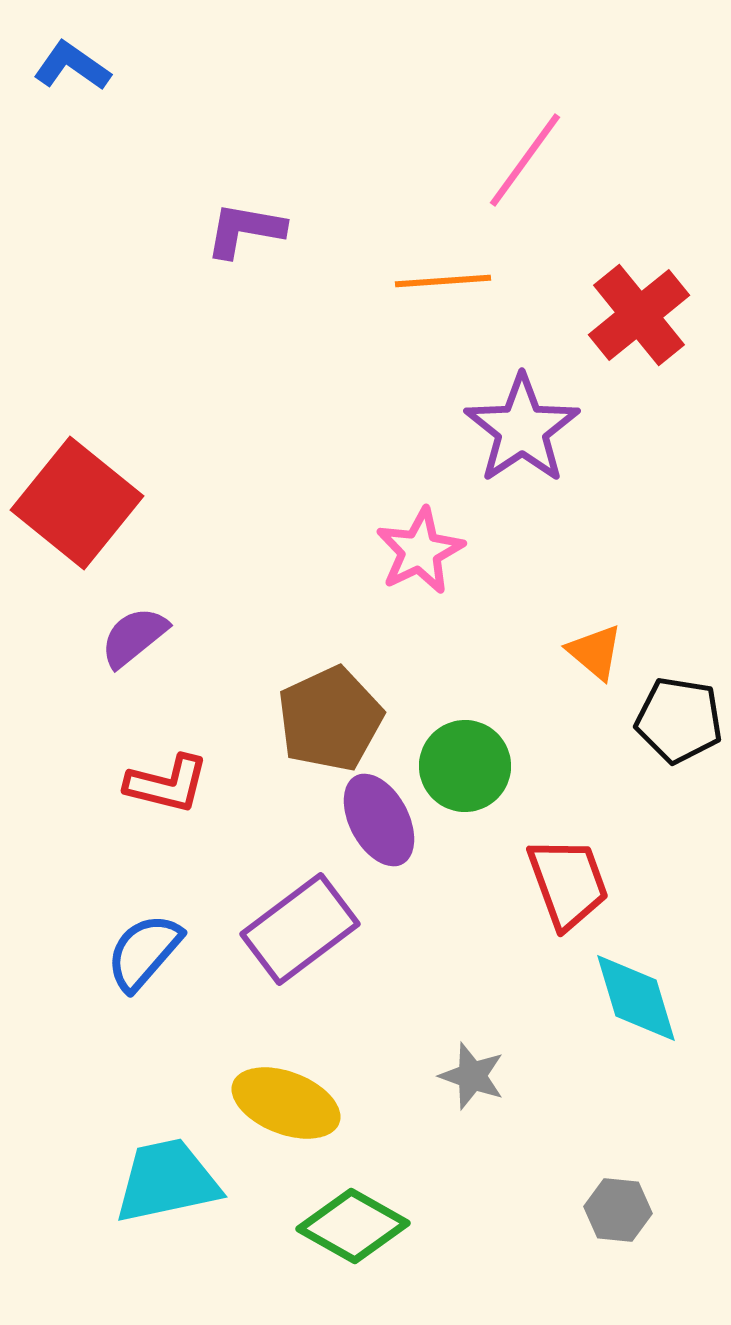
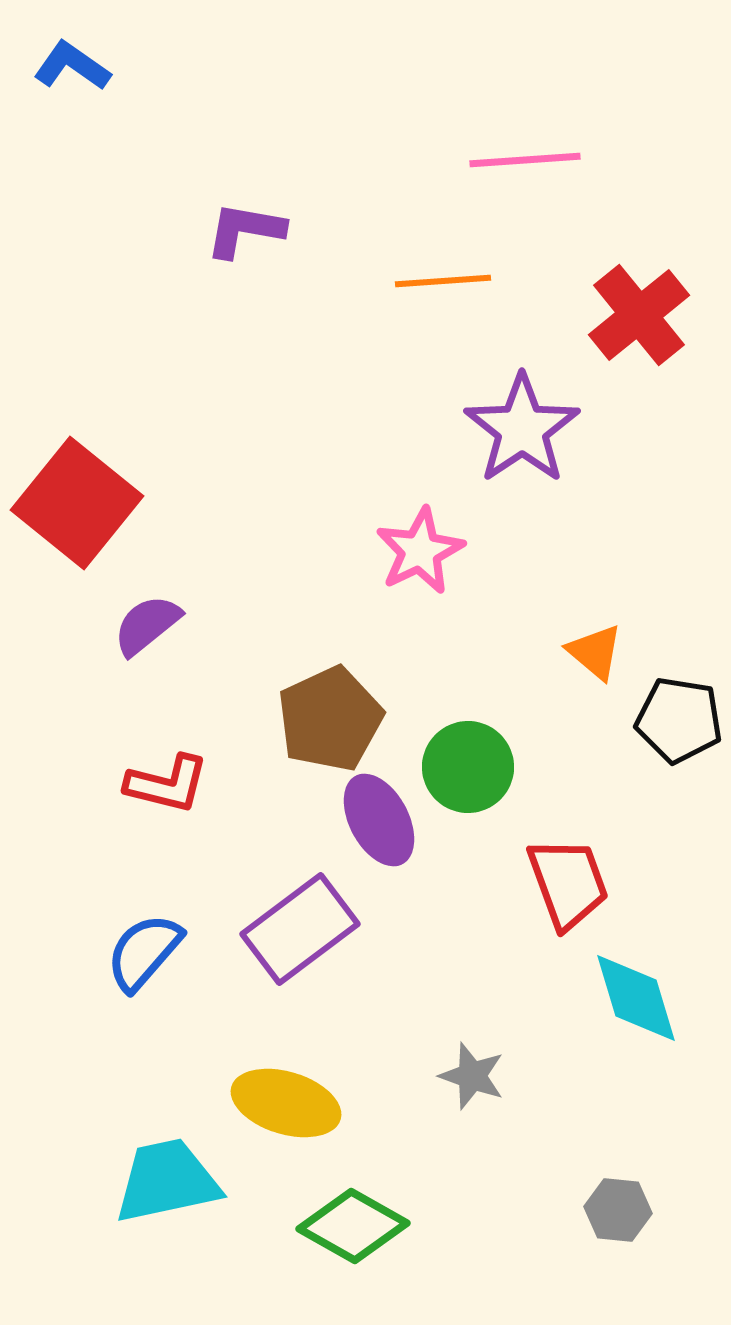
pink line: rotated 50 degrees clockwise
purple semicircle: moved 13 px right, 12 px up
green circle: moved 3 px right, 1 px down
yellow ellipse: rotated 4 degrees counterclockwise
